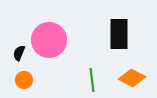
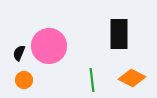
pink circle: moved 6 px down
